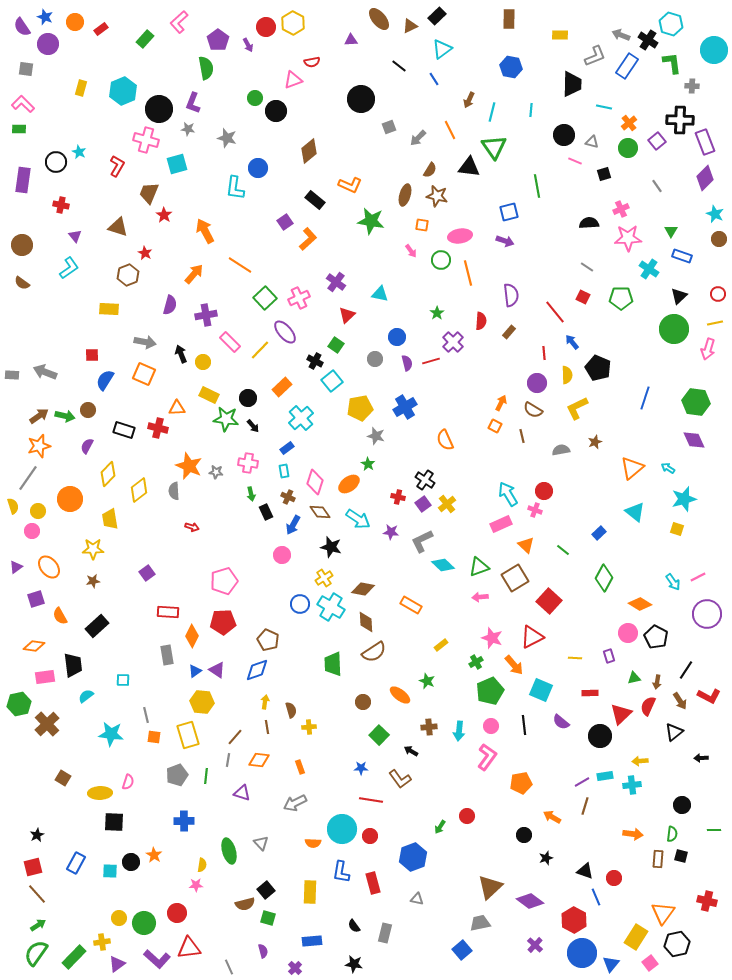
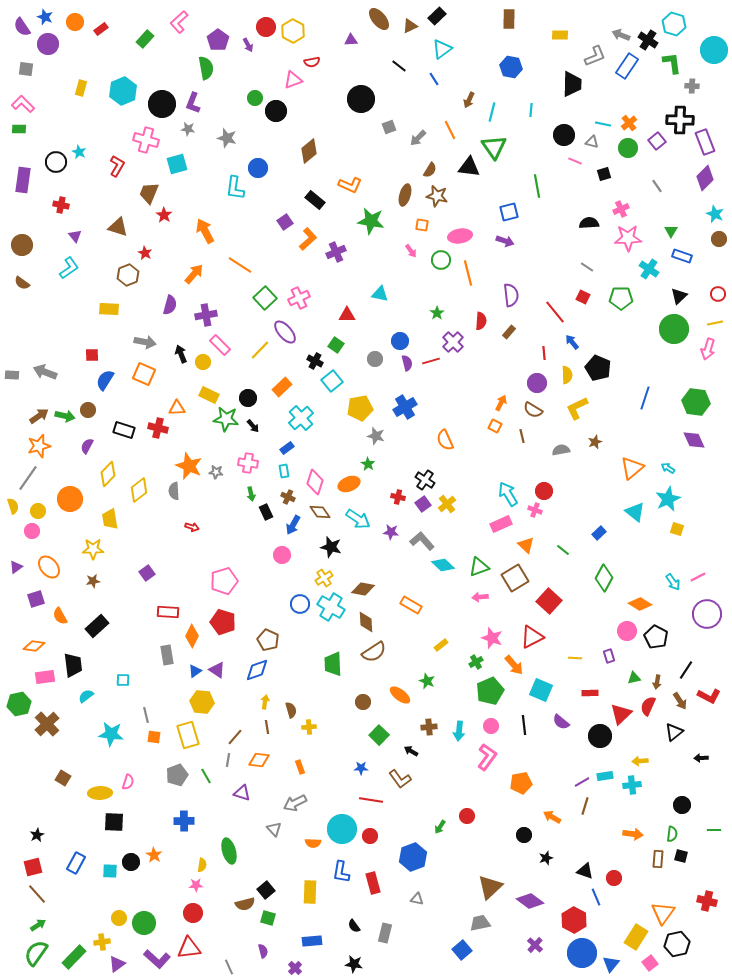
yellow hexagon at (293, 23): moved 8 px down
cyan hexagon at (671, 24): moved 3 px right
cyan line at (604, 107): moved 1 px left, 17 px down
black circle at (159, 109): moved 3 px right, 5 px up
purple cross at (336, 282): moved 30 px up; rotated 30 degrees clockwise
red triangle at (347, 315): rotated 42 degrees clockwise
blue circle at (397, 337): moved 3 px right, 4 px down
pink rectangle at (230, 342): moved 10 px left, 3 px down
orange ellipse at (349, 484): rotated 15 degrees clockwise
cyan star at (684, 499): moved 16 px left; rotated 10 degrees counterclockwise
gray L-shape at (422, 541): rotated 75 degrees clockwise
red pentagon at (223, 622): rotated 20 degrees clockwise
pink circle at (628, 633): moved 1 px left, 2 px up
green line at (206, 776): rotated 35 degrees counterclockwise
gray triangle at (261, 843): moved 13 px right, 14 px up
red circle at (177, 913): moved 16 px right
